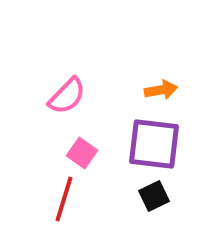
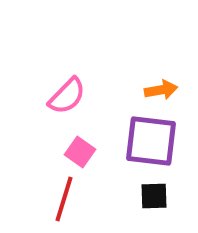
purple square: moved 3 px left, 3 px up
pink square: moved 2 px left, 1 px up
black square: rotated 24 degrees clockwise
